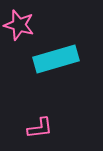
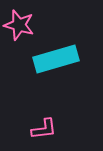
pink L-shape: moved 4 px right, 1 px down
